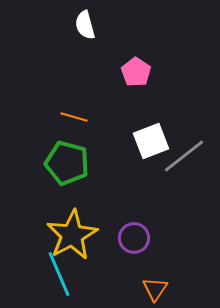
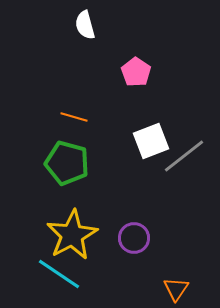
cyan line: rotated 33 degrees counterclockwise
orange triangle: moved 21 px right
